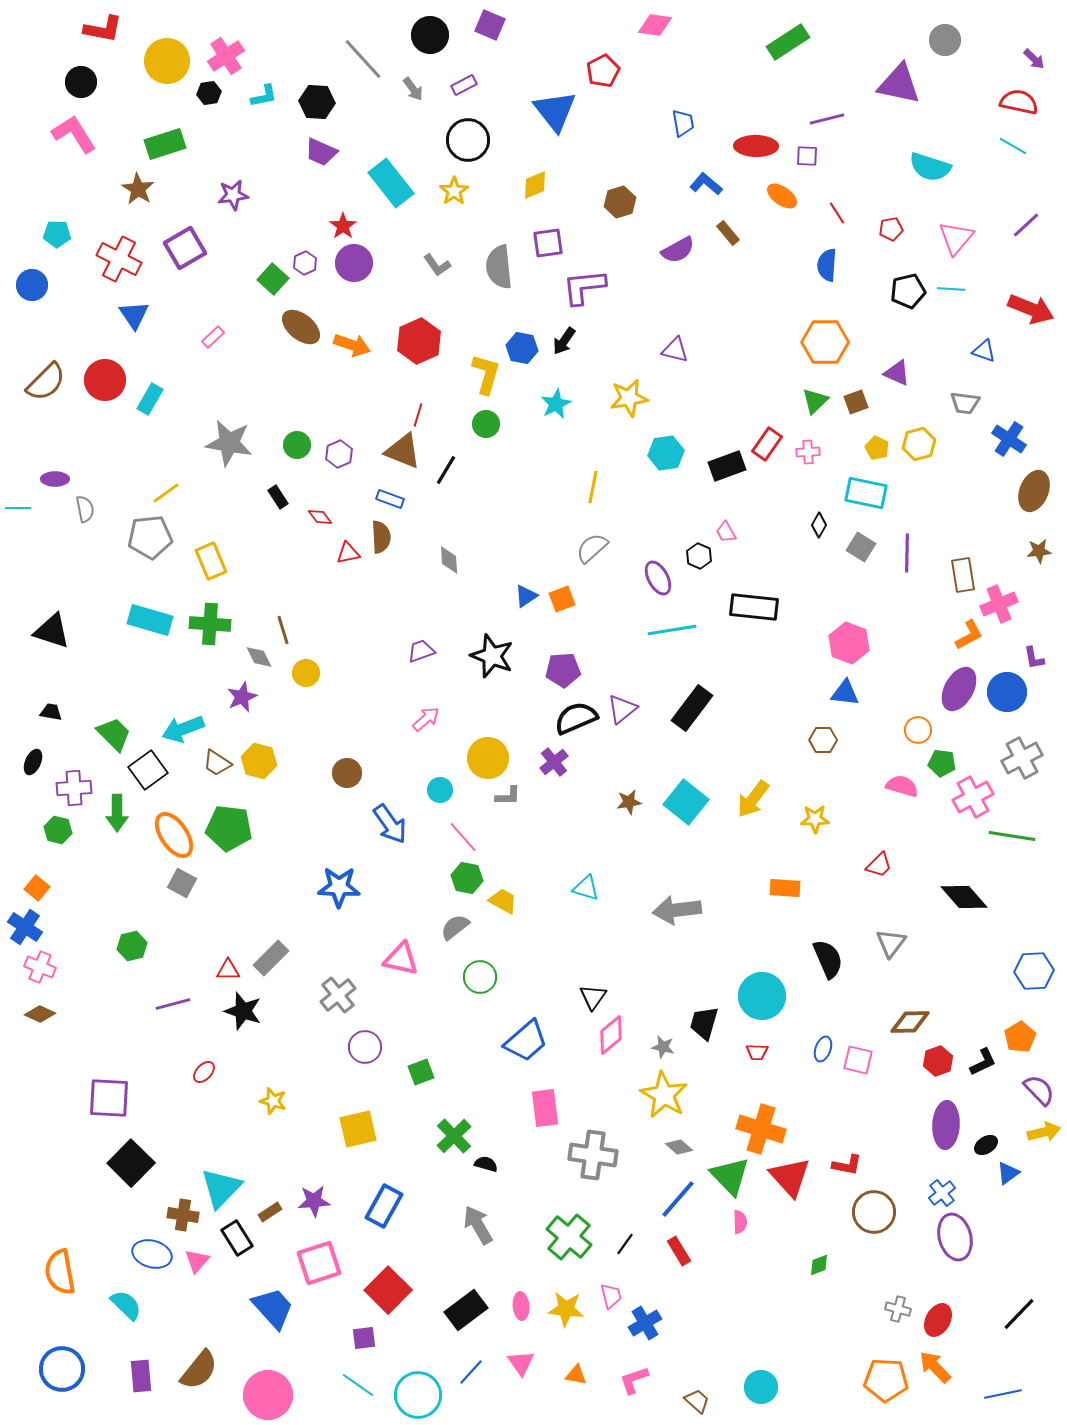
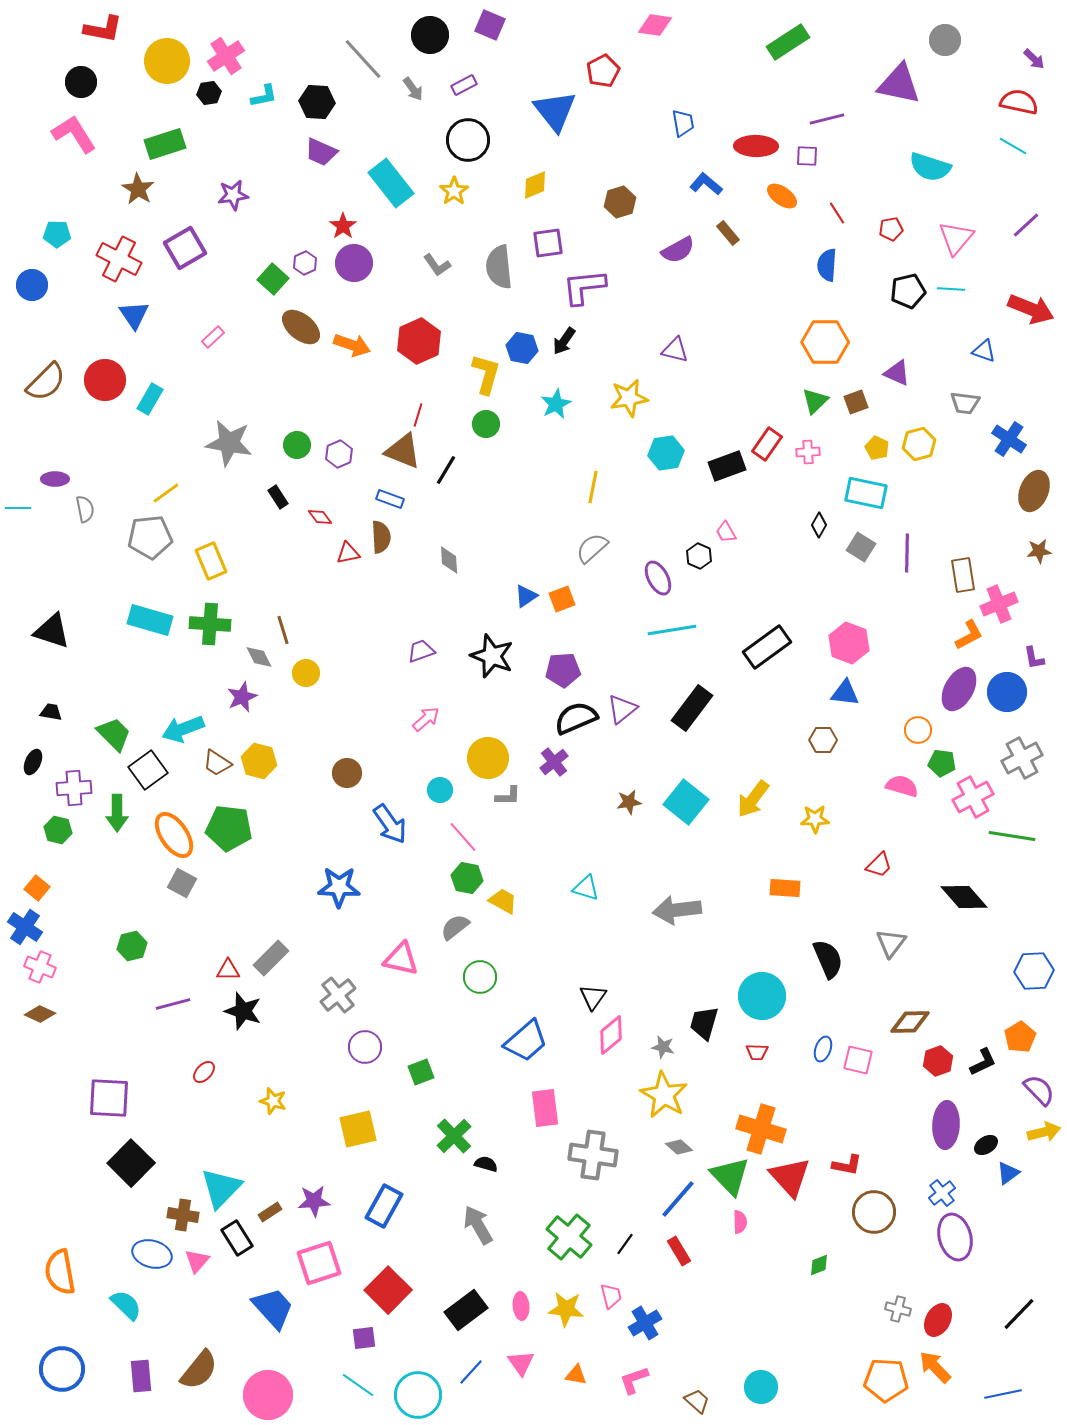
black rectangle at (754, 607): moved 13 px right, 40 px down; rotated 42 degrees counterclockwise
